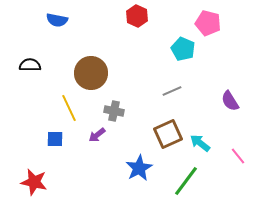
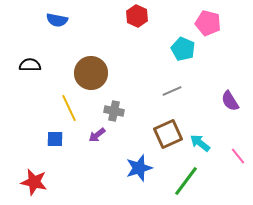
blue star: rotated 12 degrees clockwise
